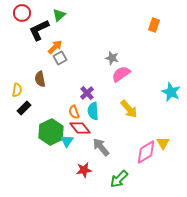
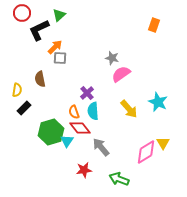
gray square: rotated 32 degrees clockwise
cyan star: moved 13 px left, 10 px down
green hexagon: rotated 10 degrees clockwise
green arrow: rotated 66 degrees clockwise
